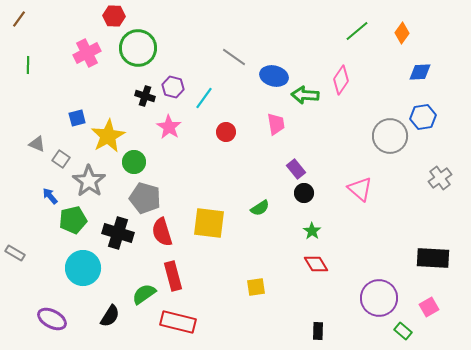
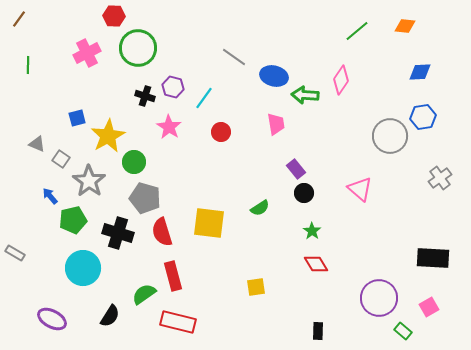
orange diamond at (402, 33): moved 3 px right, 7 px up; rotated 60 degrees clockwise
red circle at (226, 132): moved 5 px left
